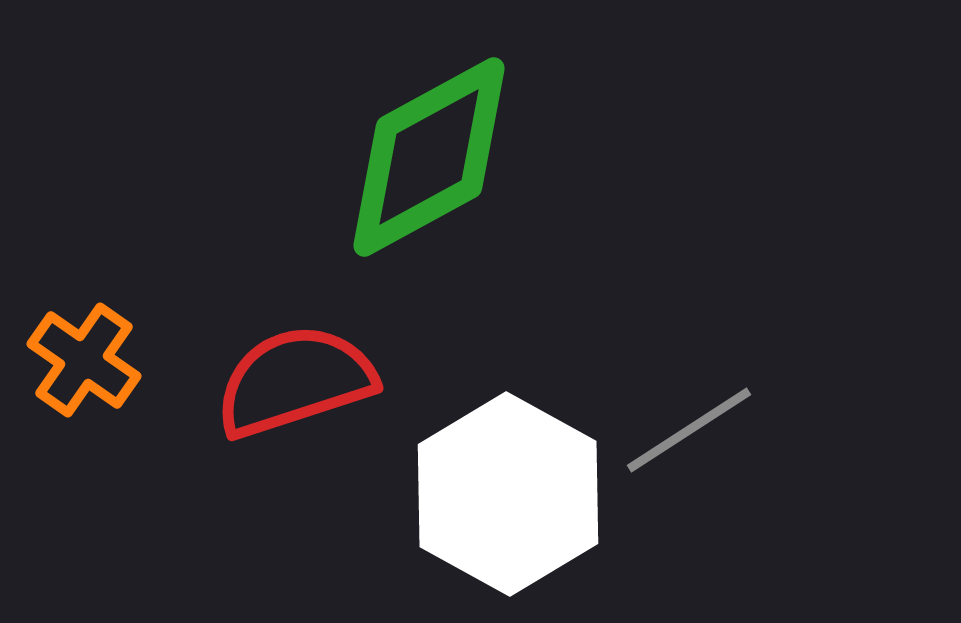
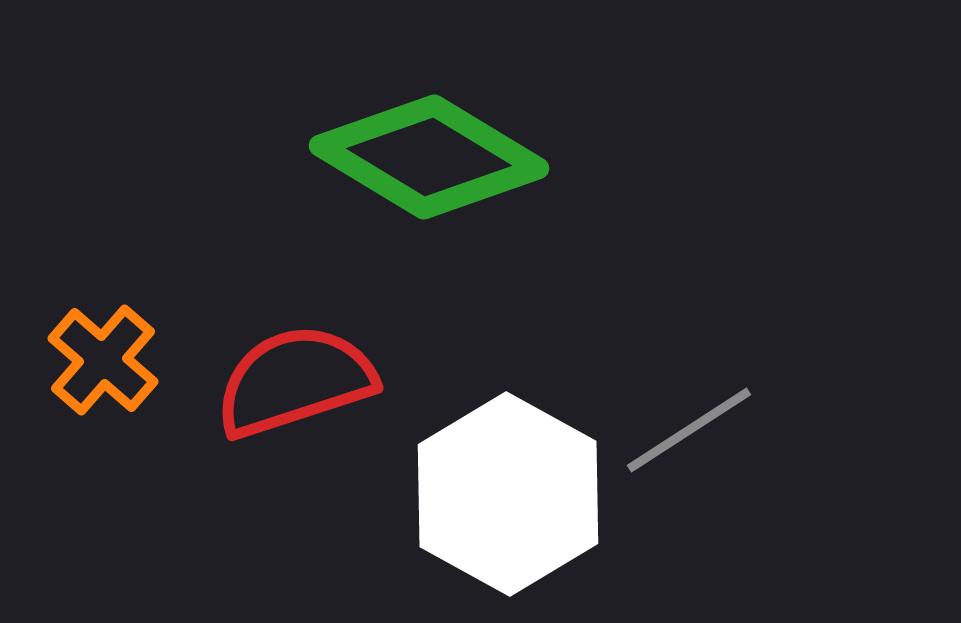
green diamond: rotated 60 degrees clockwise
orange cross: moved 19 px right; rotated 6 degrees clockwise
